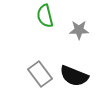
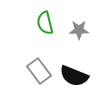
green semicircle: moved 7 px down
gray rectangle: moved 1 px left, 3 px up
